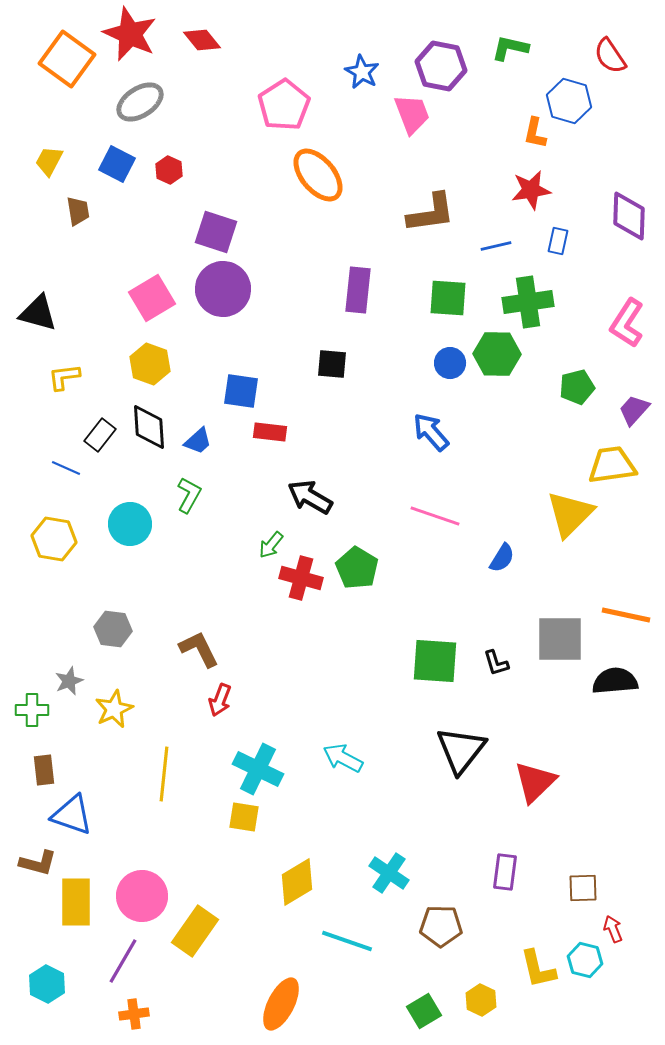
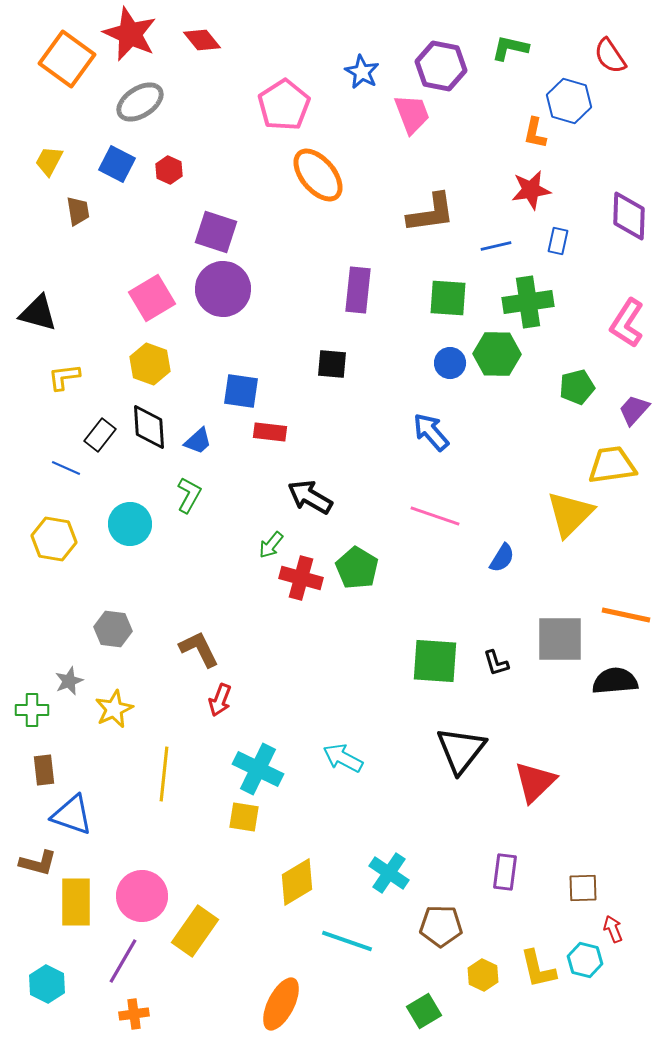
yellow hexagon at (481, 1000): moved 2 px right, 25 px up
